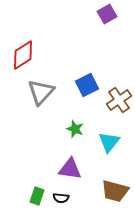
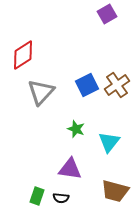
brown cross: moved 2 px left, 15 px up
green star: moved 1 px right
